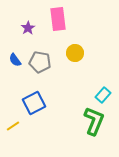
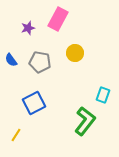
pink rectangle: rotated 35 degrees clockwise
purple star: rotated 16 degrees clockwise
blue semicircle: moved 4 px left
cyan rectangle: rotated 21 degrees counterclockwise
green L-shape: moved 9 px left; rotated 16 degrees clockwise
yellow line: moved 3 px right, 9 px down; rotated 24 degrees counterclockwise
